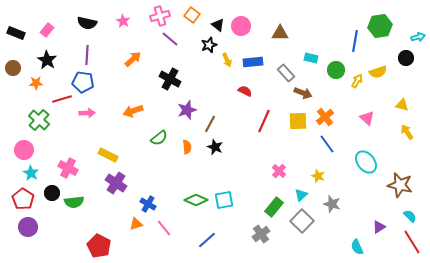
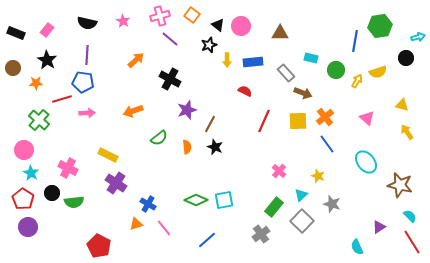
orange arrow at (133, 59): moved 3 px right, 1 px down
yellow arrow at (227, 60): rotated 24 degrees clockwise
